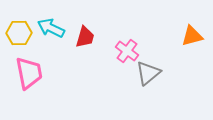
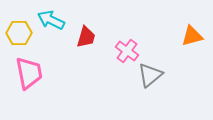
cyan arrow: moved 8 px up
red trapezoid: moved 1 px right
gray triangle: moved 2 px right, 2 px down
